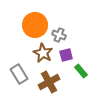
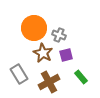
orange circle: moved 1 px left, 3 px down
green rectangle: moved 6 px down
